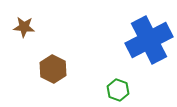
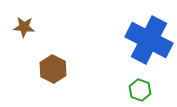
blue cross: rotated 36 degrees counterclockwise
green hexagon: moved 22 px right
